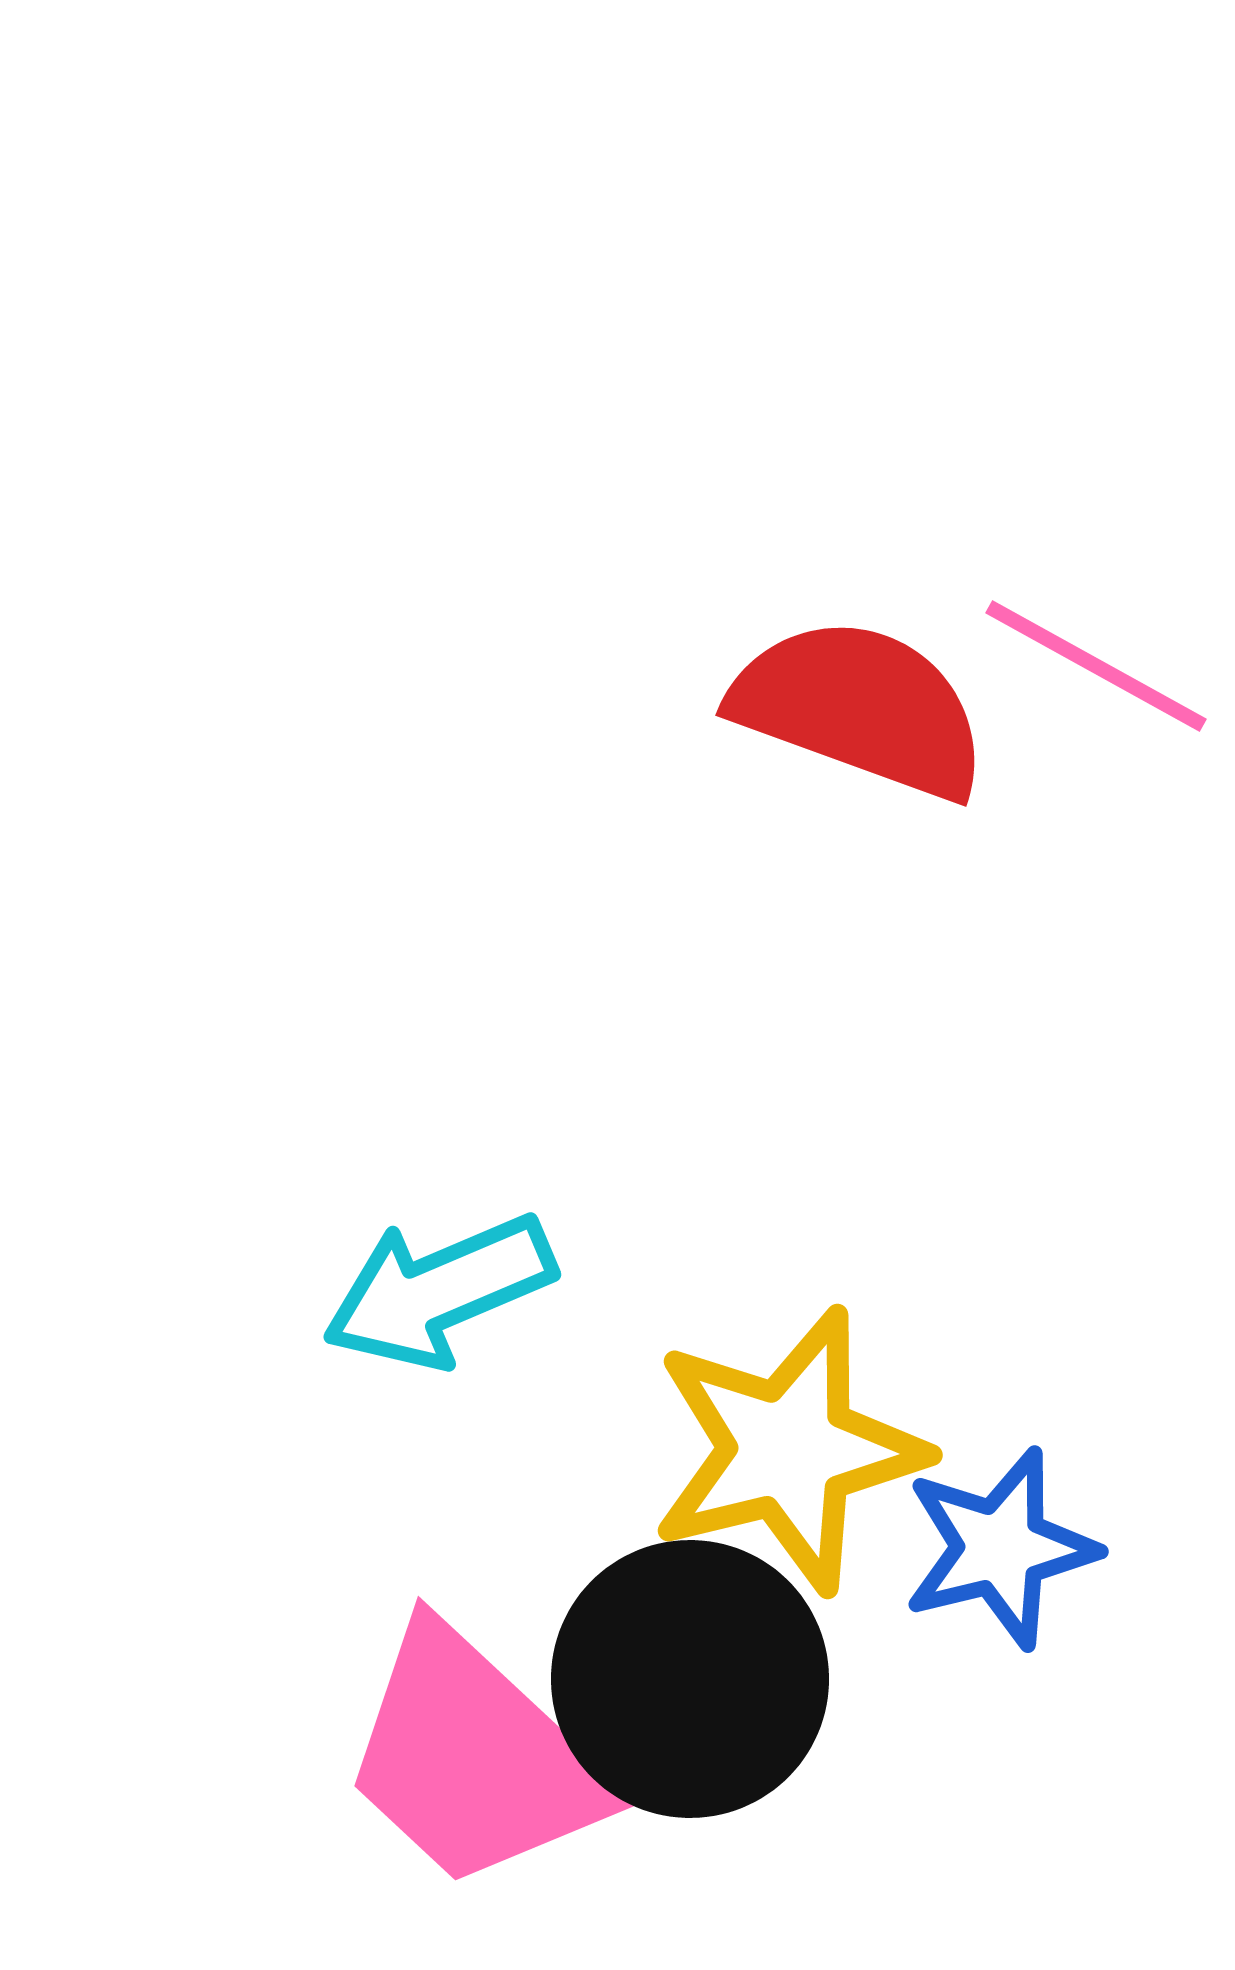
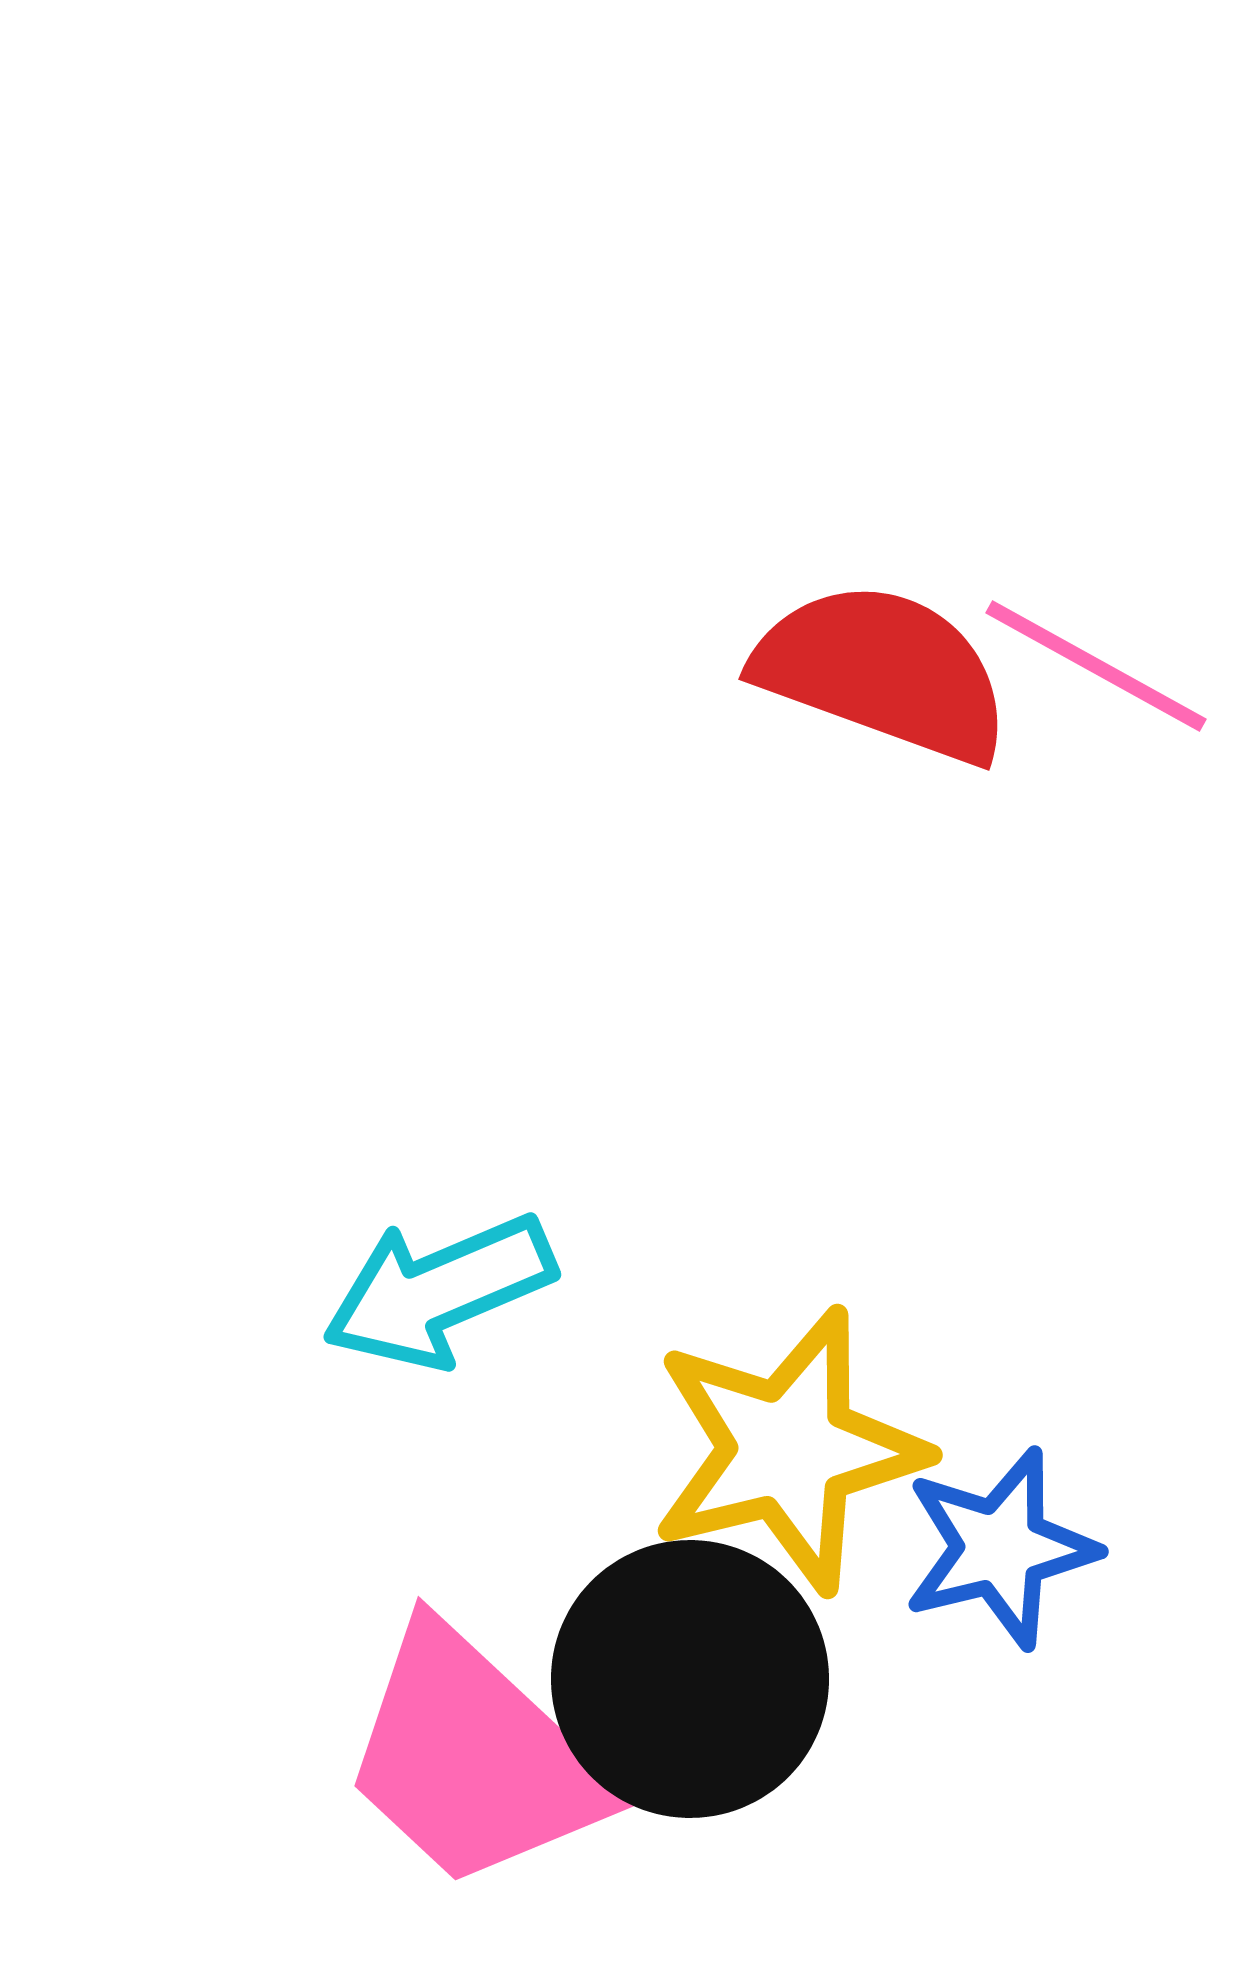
red semicircle: moved 23 px right, 36 px up
